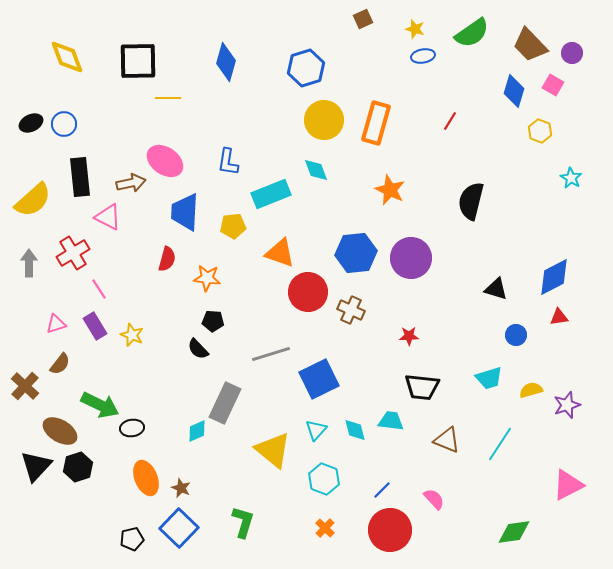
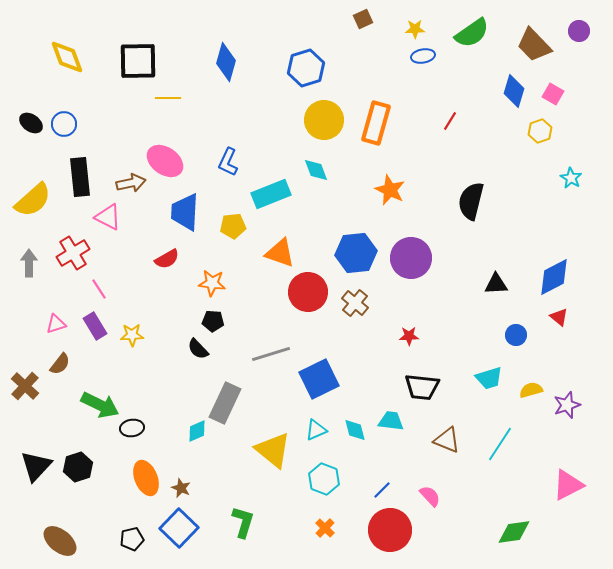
yellow star at (415, 29): rotated 18 degrees counterclockwise
brown trapezoid at (530, 45): moved 4 px right
purple circle at (572, 53): moved 7 px right, 22 px up
pink square at (553, 85): moved 9 px down
black ellipse at (31, 123): rotated 60 degrees clockwise
yellow hexagon at (540, 131): rotated 20 degrees clockwise
blue L-shape at (228, 162): rotated 16 degrees clockwise
red semicircle at (167, 259): rotated 45 degrees clockwise
orange star at (207, 278): moved 5 px right, 5 px down
black triangle at (496, 289): moved 5 px up; rotated 20 degrees counterclockwise
brown cross at (351, 310): moved 4 px right, 7 px up; rotated 16 degrees clockwise
red triangle at (559, 317): rotated 48 degrees clockwise
yellow star at (132, 335): rotated 25 degrees counterclockwise
cyan triangle at (316, 430): rotated 25 degrees clockwise
brown ellipse at (60, 431): moved 110 px down; rotated 8 degrees clockwise
pink semicircle at (434, 499): moved 4 px left, 3 px up
